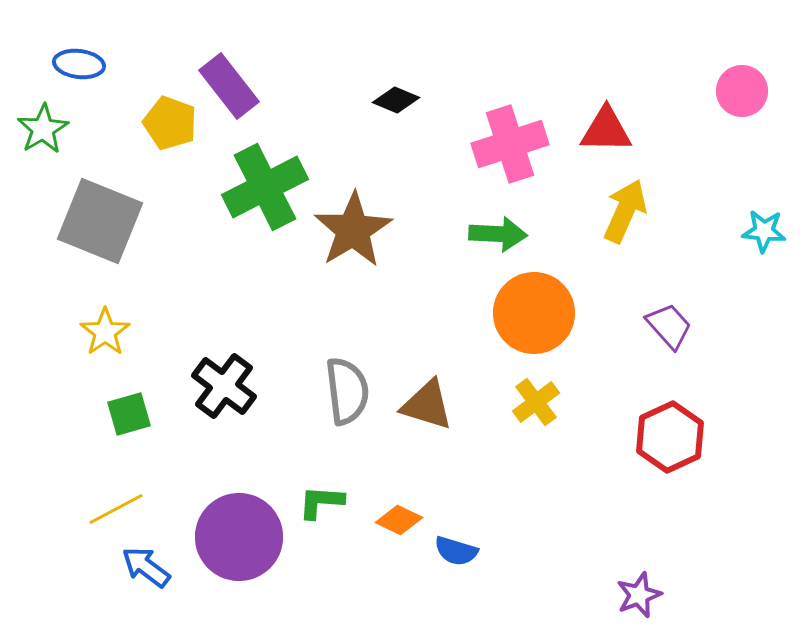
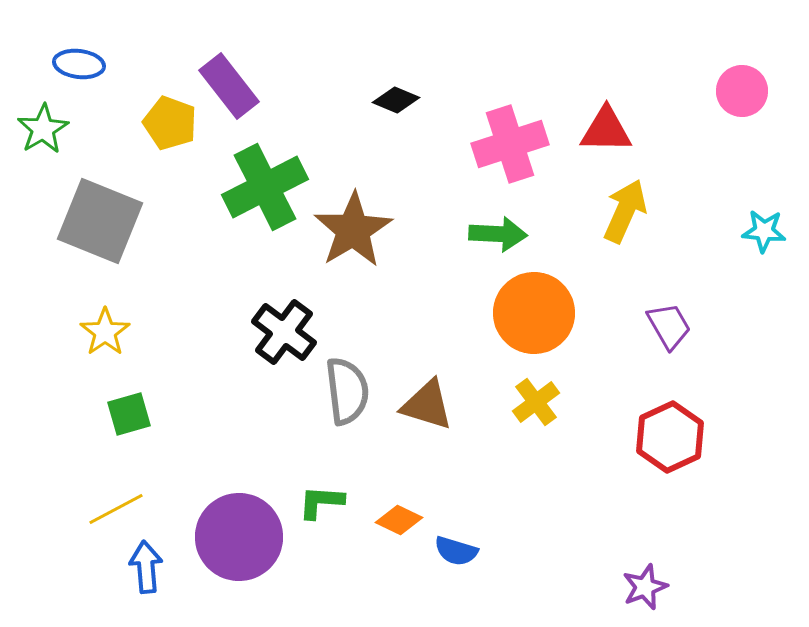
purple trapezoid: rotated 12 degrees clockwise
black cross: moved 60 px right, 54 px up
blue arrow: rotated 48 degrees clockwise
purple star: moved 6 px right, 8 px up
